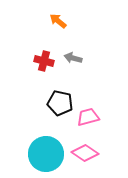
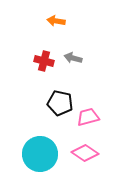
orange arrow: moved 2 px left; rotated 30 degrees counterclockwise
cyan circle: moved 6 px left
